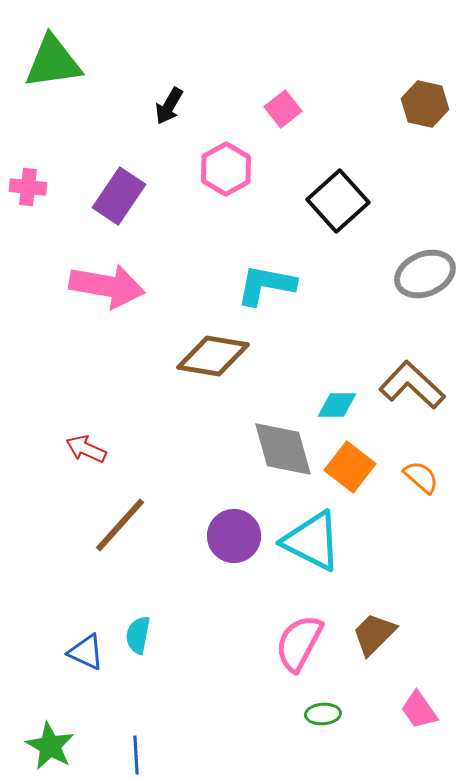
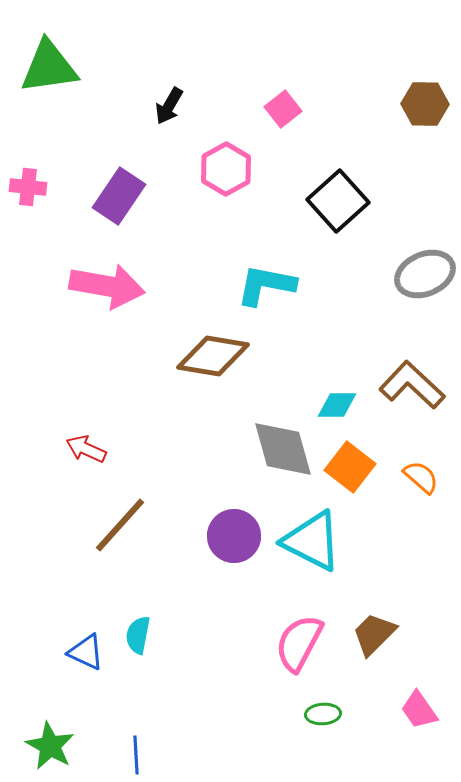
green triangle: moved 4 px left, 5 px down
brown hexagon: rotated 12 degrees counterclockwise
